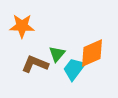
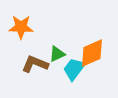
orange star: moved 1 px left, 1 px down
green triangle: rotated 24 degrees clockwise
